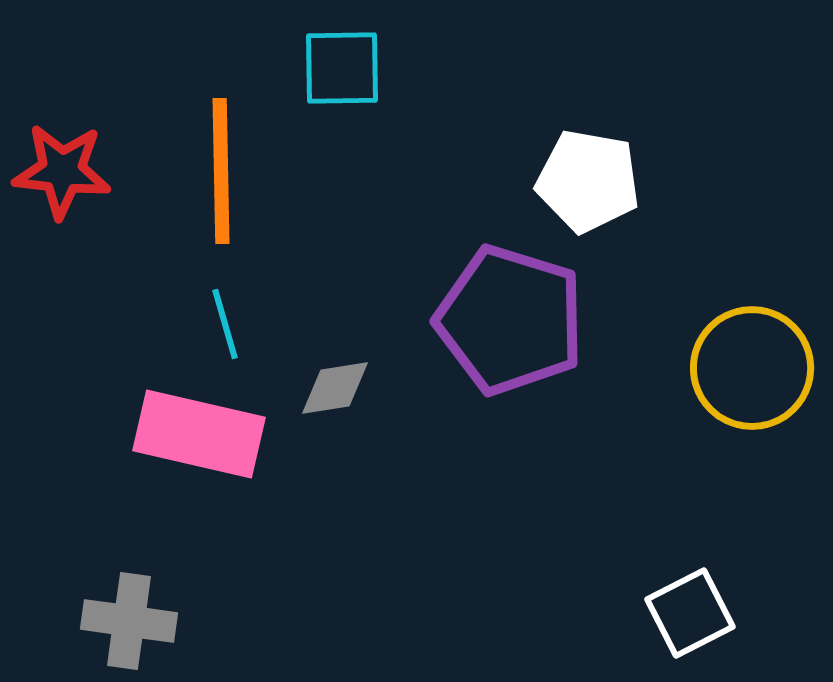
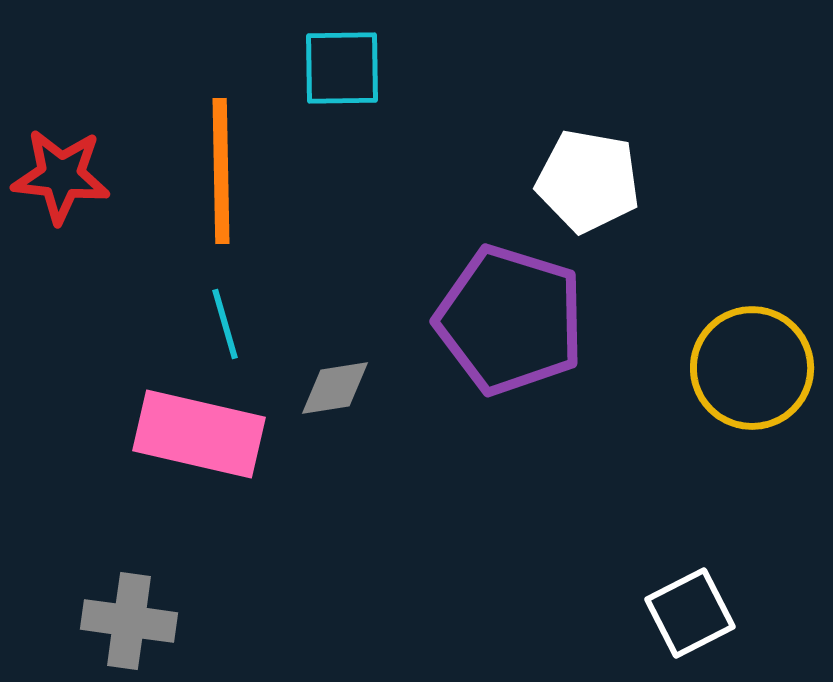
red star: moved 1 px left, 5 px down
